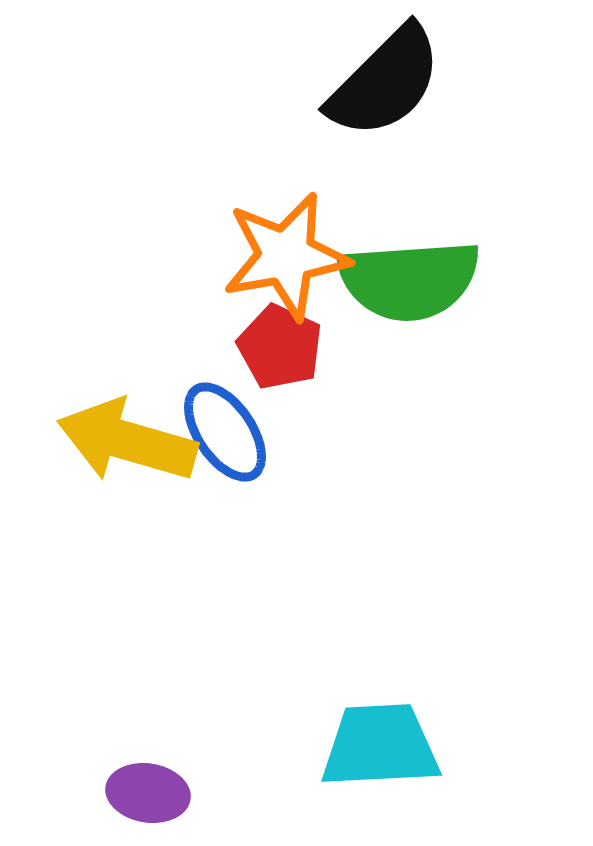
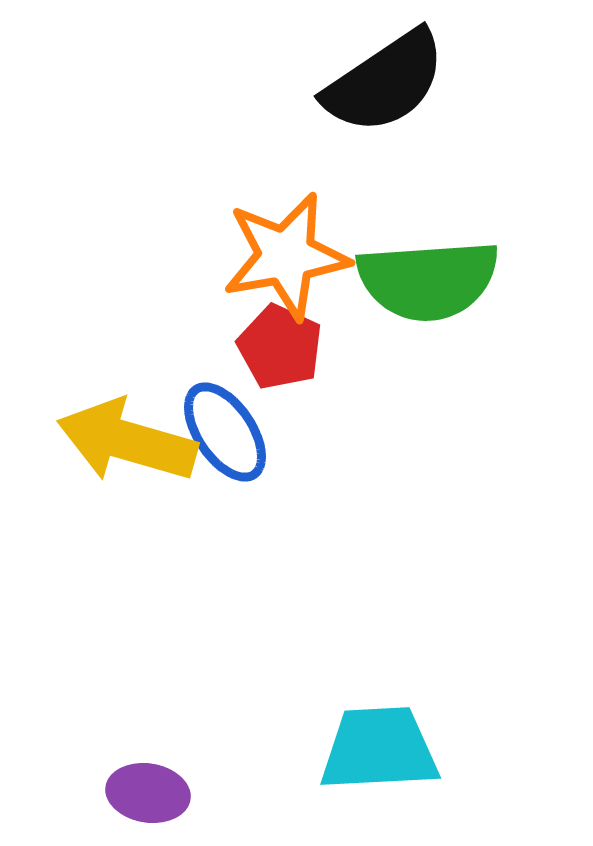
black semicircle: rotated 11 degrees clockwise
green semicircle: moved 19 px right
cyan trapezoid: moved 1 px left, 3 px down
